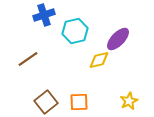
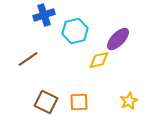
brown square: rotated 25 degrees counterclockwise
